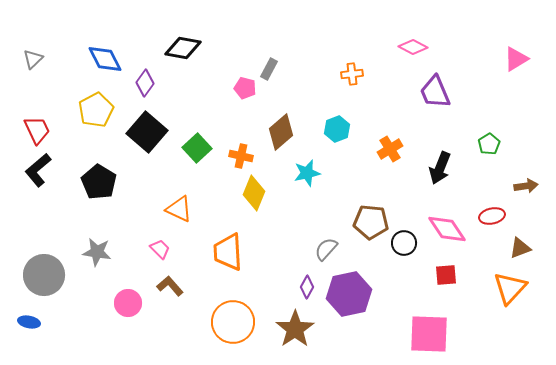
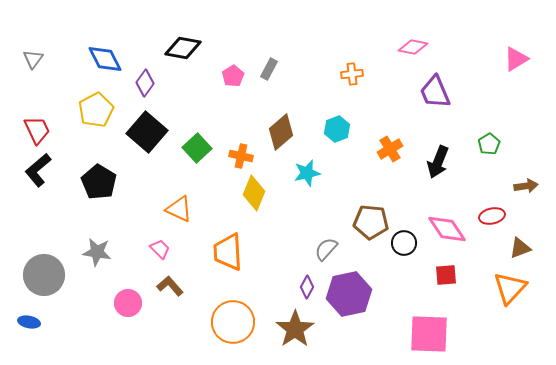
pink diamond at (413, 47): rotated 16 degrees counterclockwise
gray triangle at (33, 59): rotated 10 degrees counterclockwise
pink pentagon at (245, 88): moved 12 px left, 12 px up; rotated 25 degrees clockwise
black arrow at (440, 168): moved 2 px left, 6 px up
